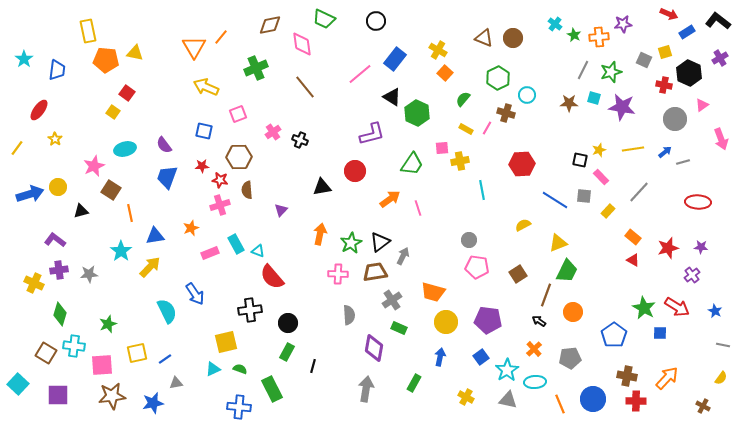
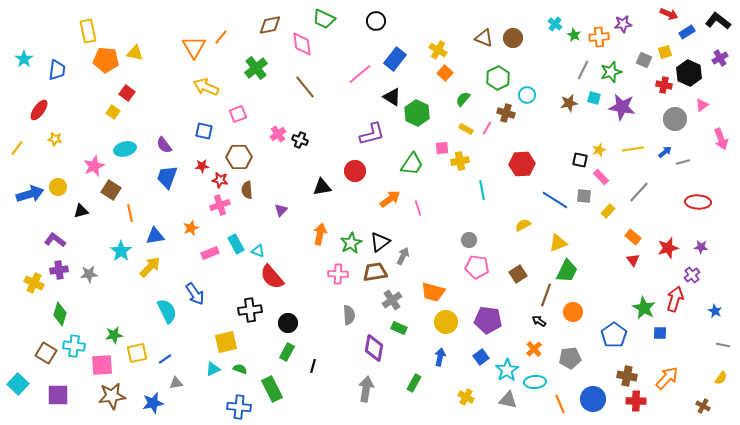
green cross at (256, 68): rotated 15 degrees counterclockwise
brown star at (569, 103): rotated 12 degrees counterclockwise
pink cross at (273, 132): moved 5 px right, 2 px down
yellow star at (55, 139): rotated 24 degrees counterclockwise
red triangle at (633, 260): rotated 24 degrees clockwise
red arrow at (677, 307): moved 2 px left, 8 px up; rotated 105 degrees counterclockwise
green star at (108, 324): moved 6 px right, 11 px down; rotated 12 degrees clockwise
